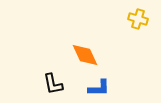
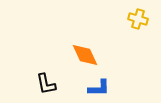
black L-shape: moved 7 px left
